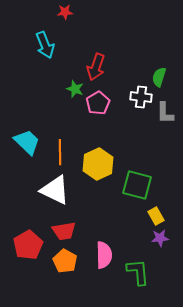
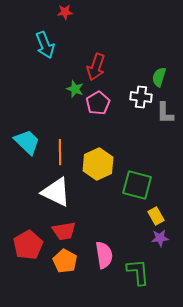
white triangle: moved 1 px right, 2 px down
pink semicircle: rotated 8 degrees counterclockwise
